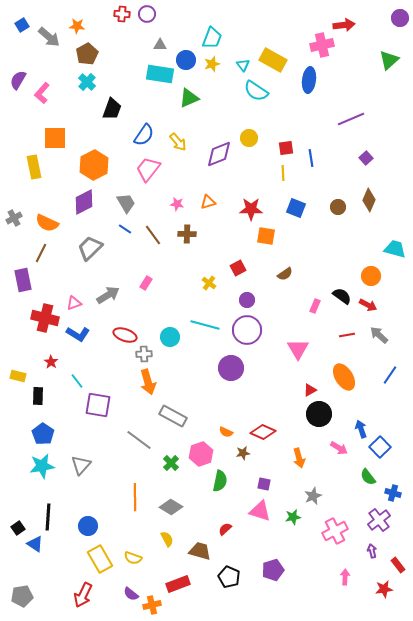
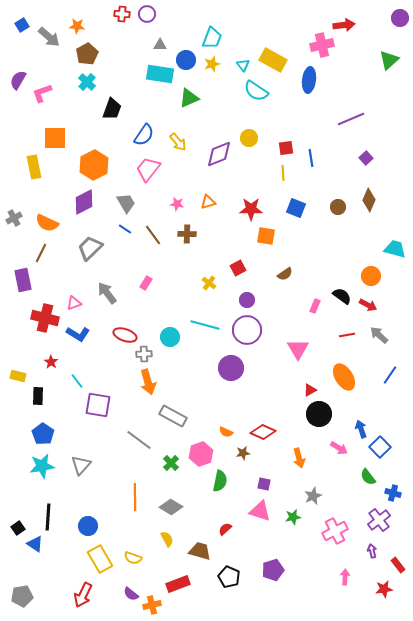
pink L-shape at (42, 93): rotated 30 degrees clockwise
gray arrow at (108, 295): moved 1 px left, 2 px up; rotated 95 degrees counterclockwise
